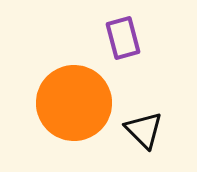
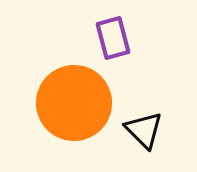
purple rectangle: moved 10 px left
